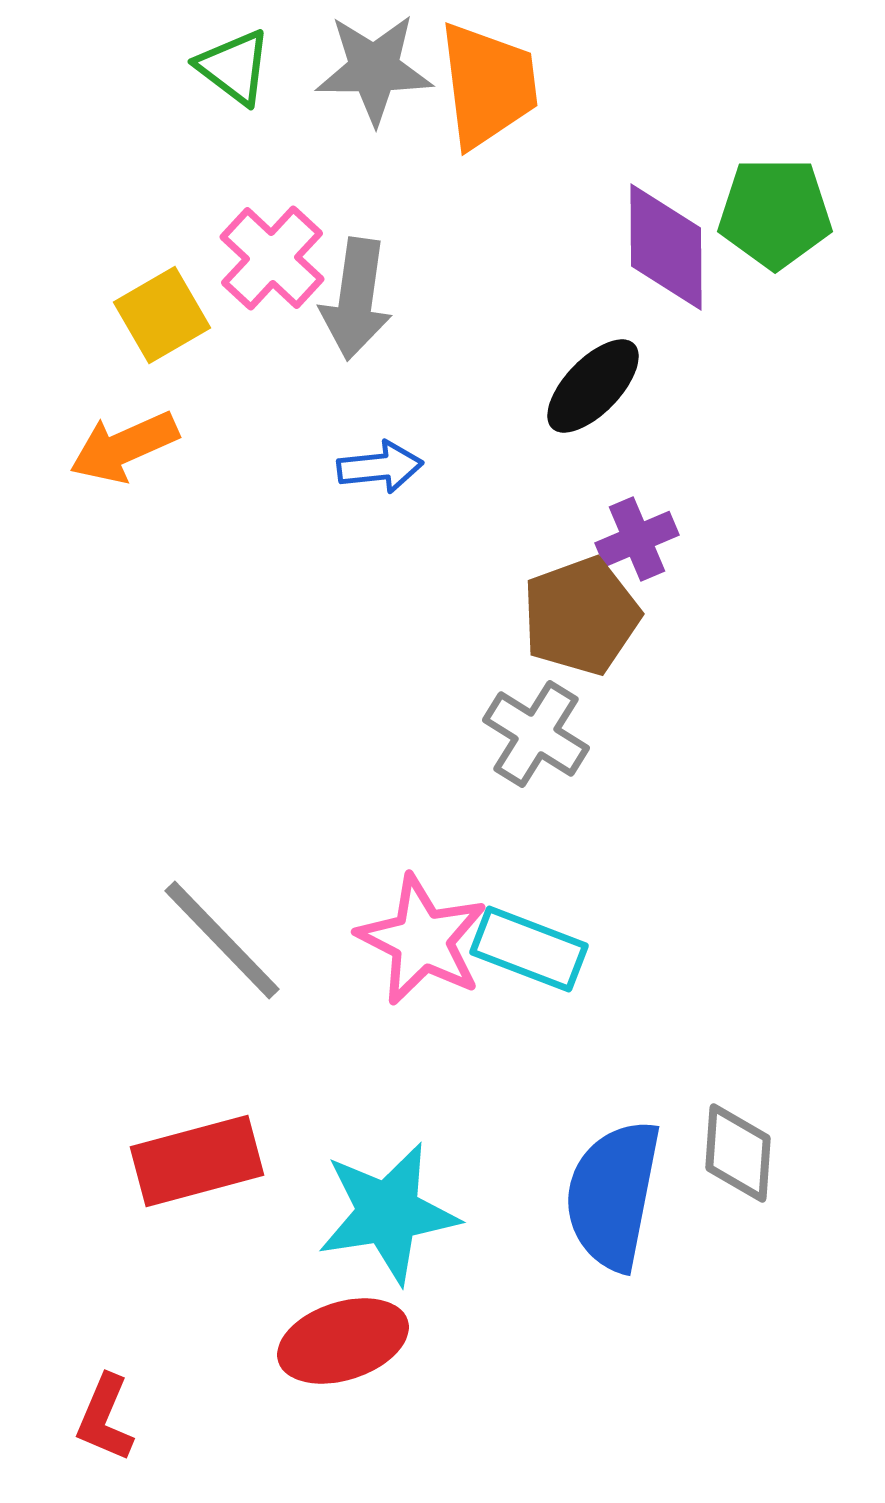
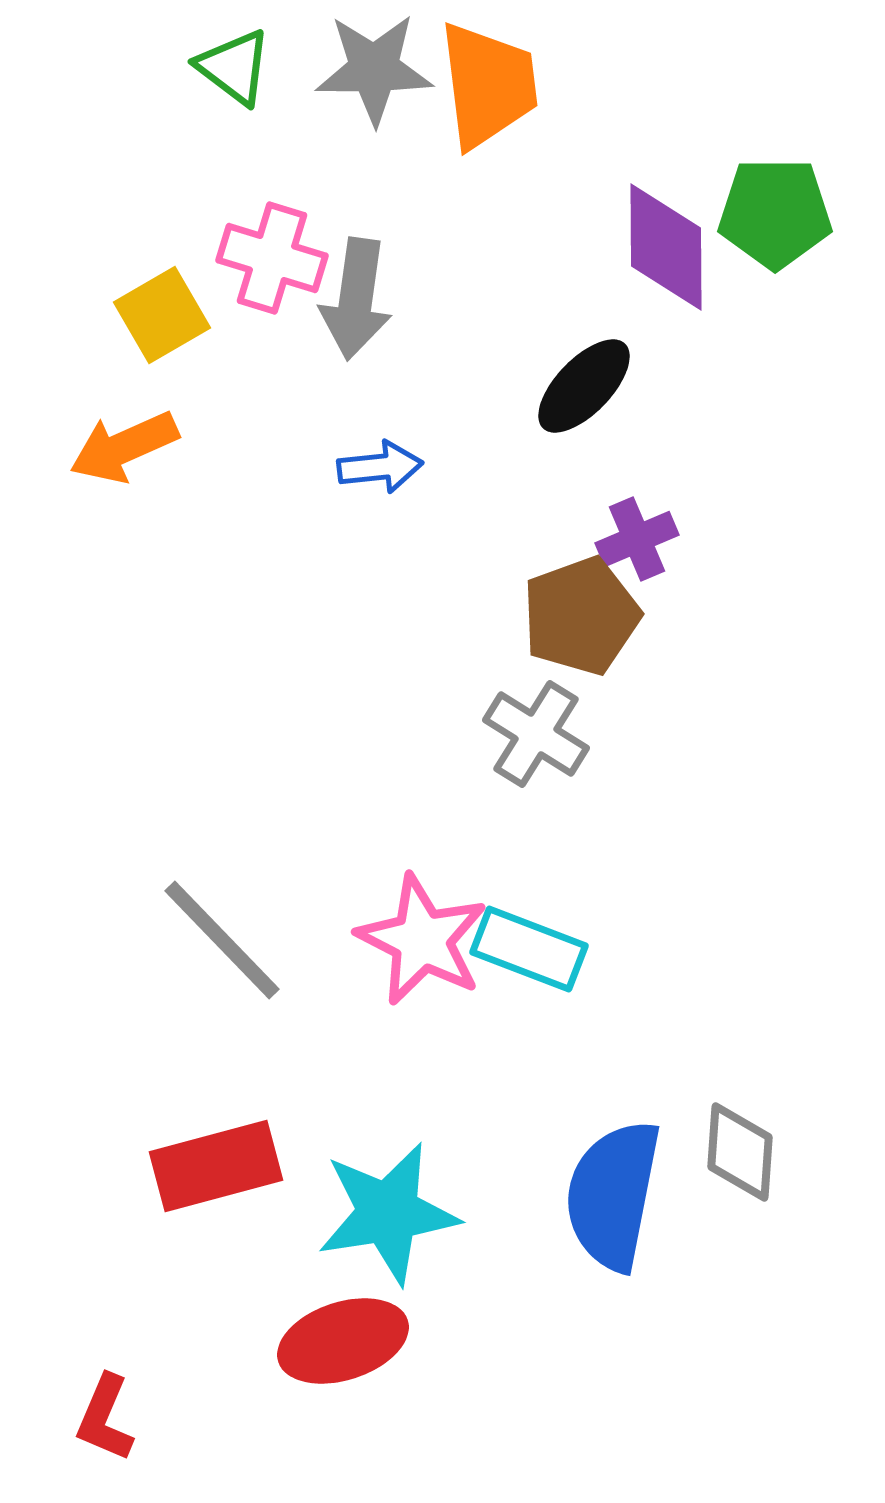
pink cross: rotated 26 degrees counterclockwise
black ellipse: moved 9 px left
gray diamond: moved 2 px right, 1 px up
red rectangle: moved 19 px right, 5 px down
